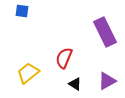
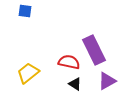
blue square: moved 3 px right
purple rectangle: moved 11 px left, 18 px down
red semicircle: moved 5 px right, 4 px down; rotated 80 degrees clockwise
